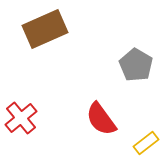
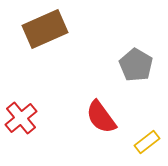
red semicircle: moved 2 px up
yellow rectangle: moved 1 px right, 1 px up
